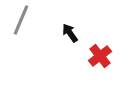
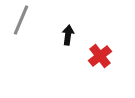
black arrow: moved 2 px left, 2 px down; rotated 42 degrees clockwise
